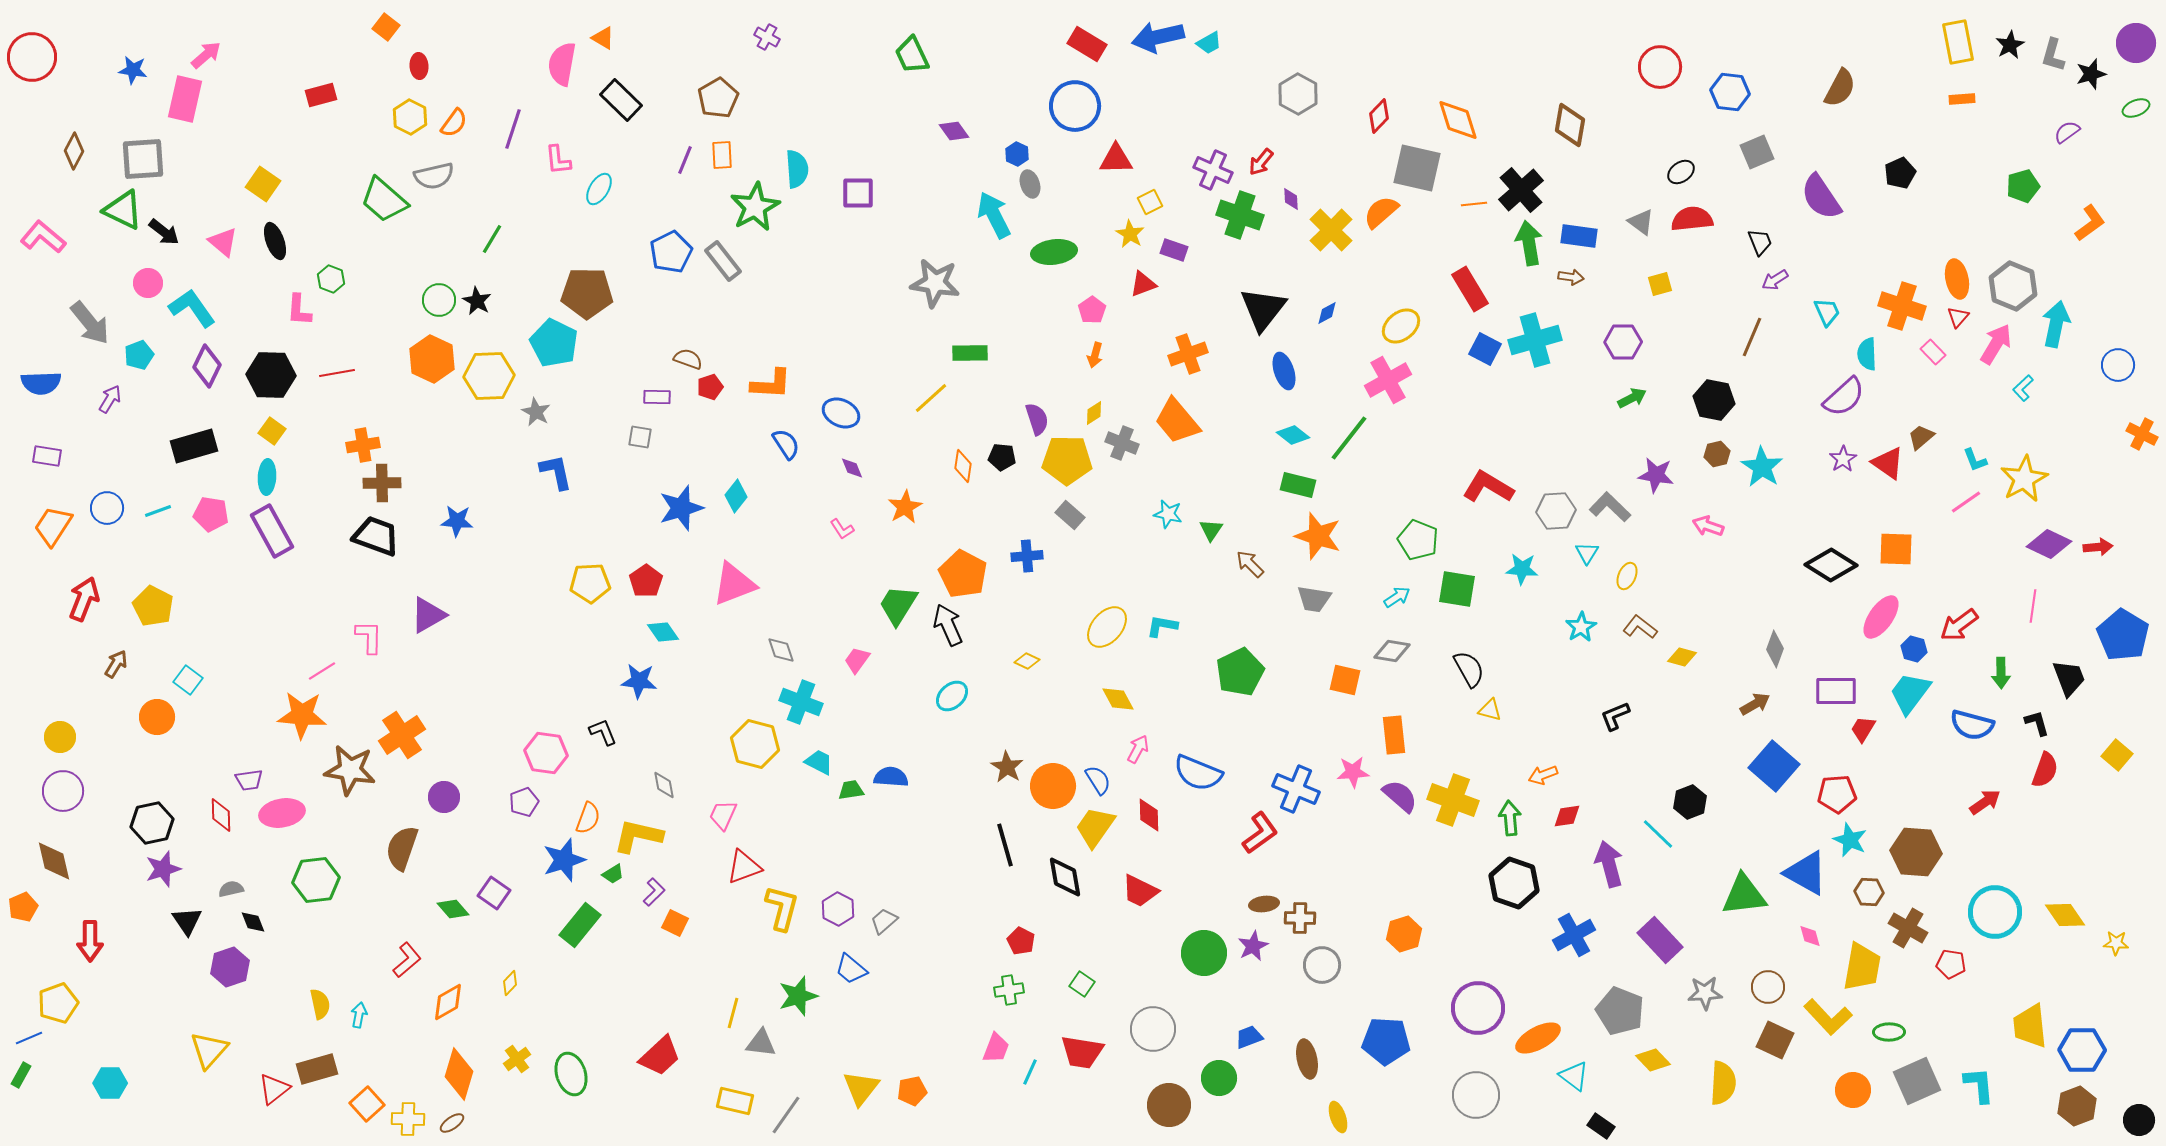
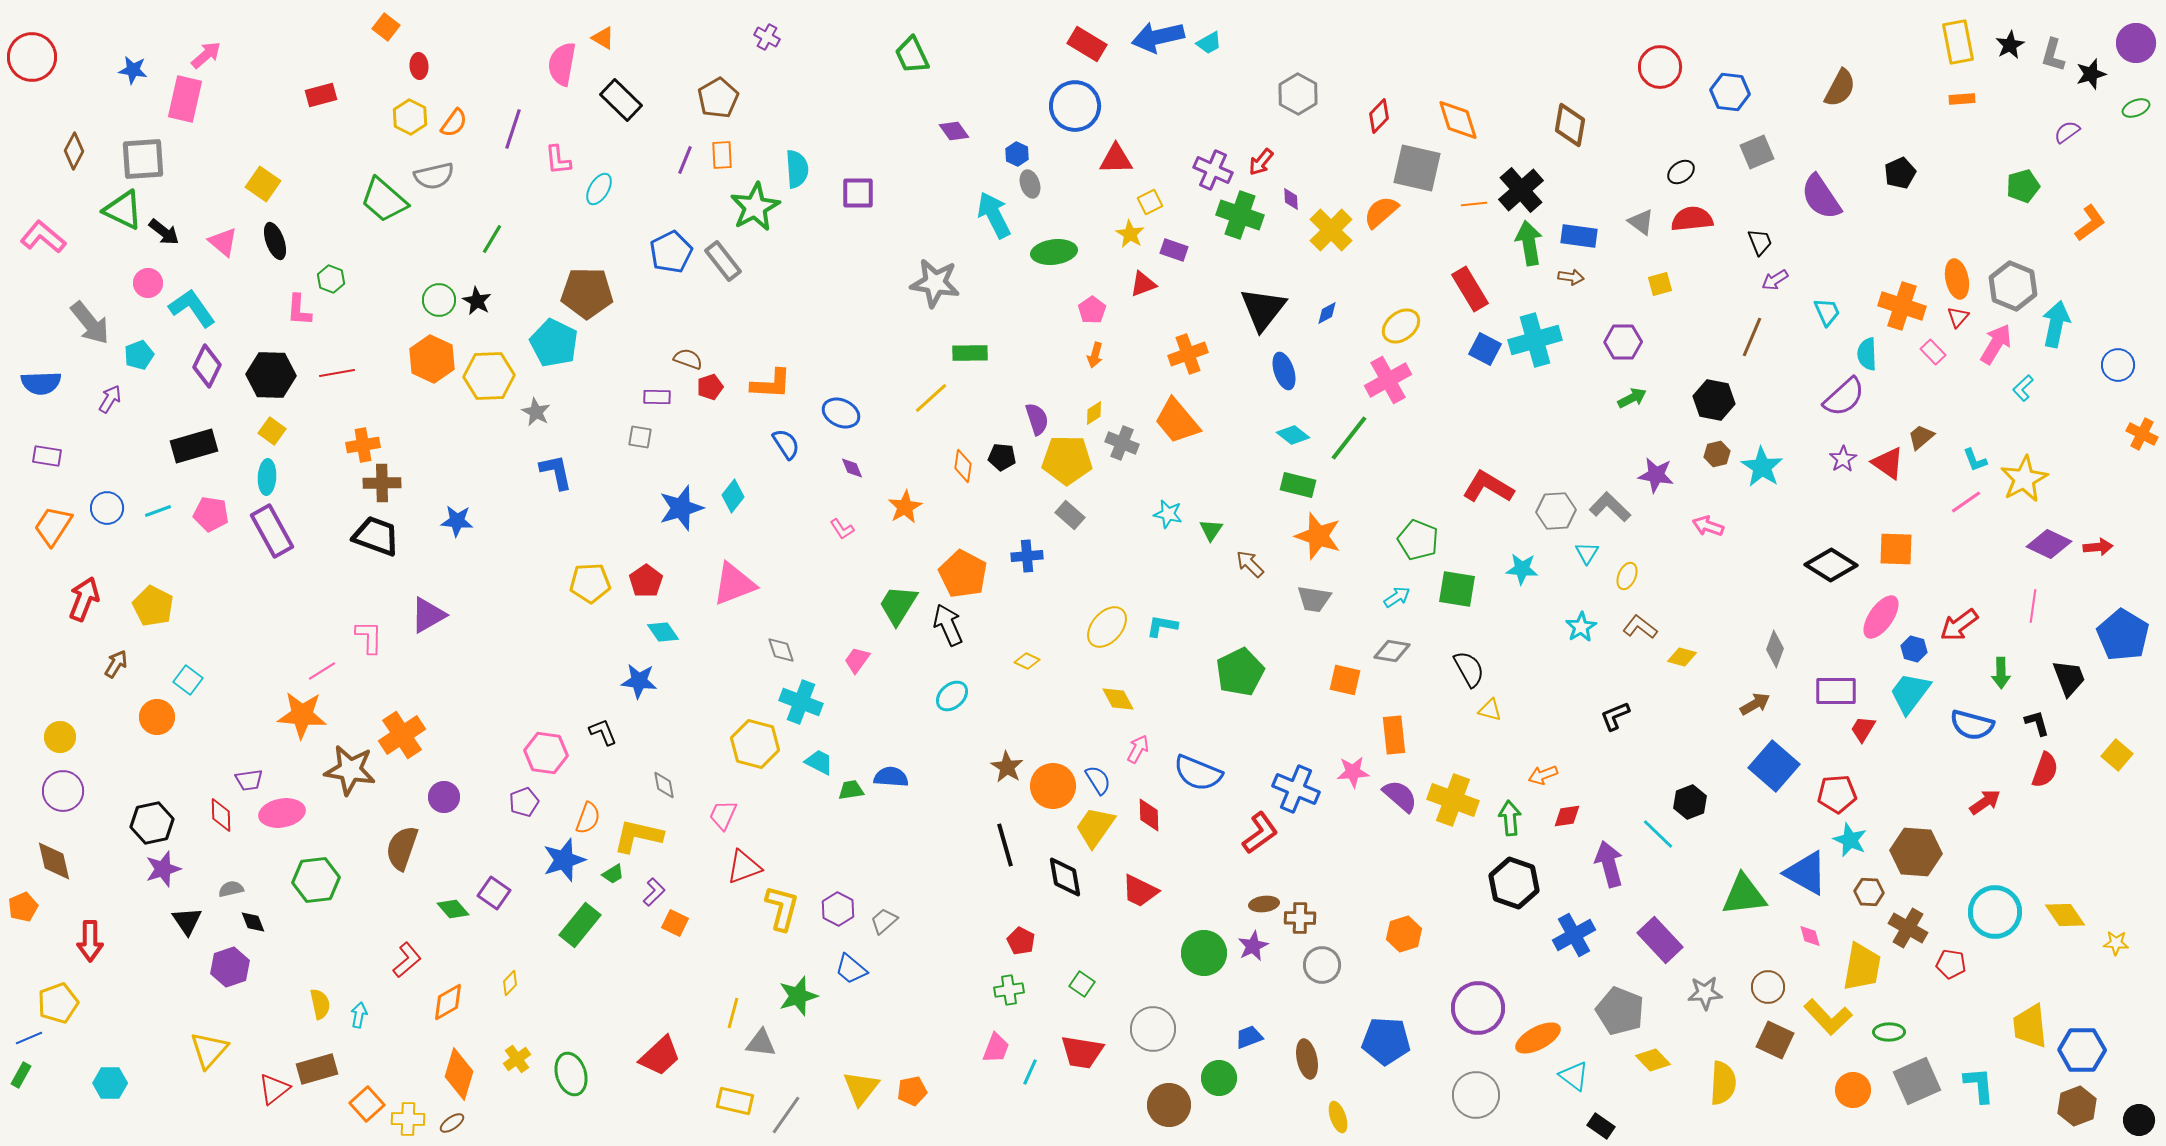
cyan diamond at (736, 496): moved 3 px left
